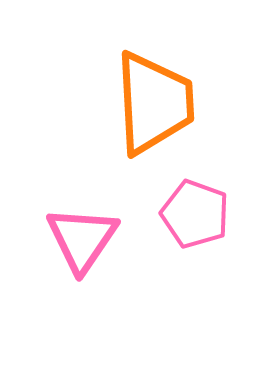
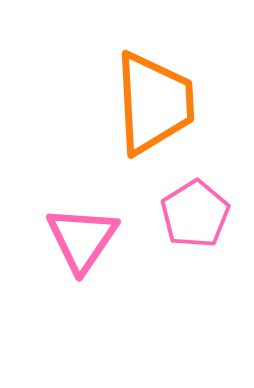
pink pentagon: rotated 20 degrees clockwise
